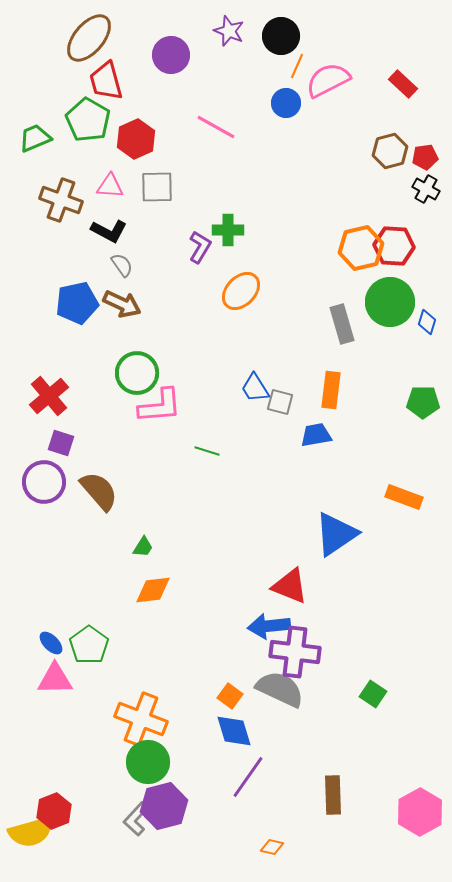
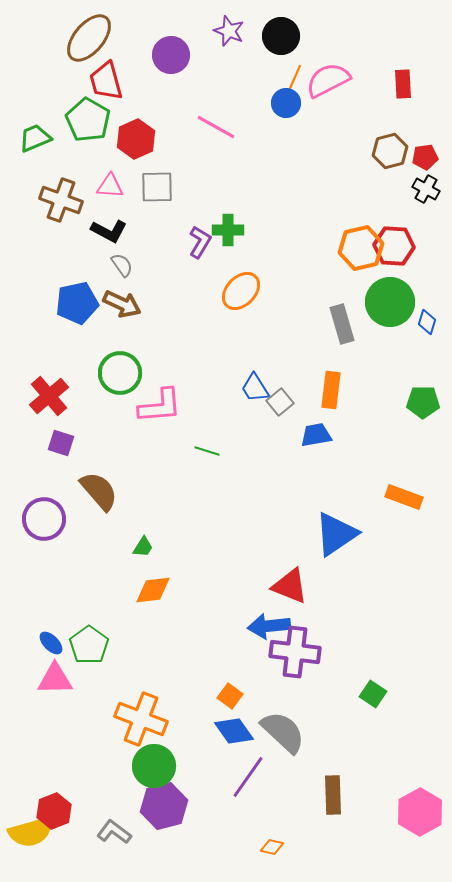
orange line at (297, 66): moved 2 px left, 11 px down
red rectangle at (403, 84): rotated 44 degrees clockwise
purple L-shape at (200, 247): moved 5 px up
green circle at (137, 373): moved 17 px left
gray square at (280, 402): rotated 36 degrees clockwise
purple circle at (44, 482): moved 37 px down
gray semicircle at (280, 689): moved 3 px right, 43 px down; rotated 18 degrees clockwise
blue diamond at (234, 731): rotated 18 degrees counterclockwise
green circle at (148, 762): moved 6 px right, 4 px down
gray L-shape at (136, 819): moved 22 px left, 13 px down; rotated 84 degrees clockwise
